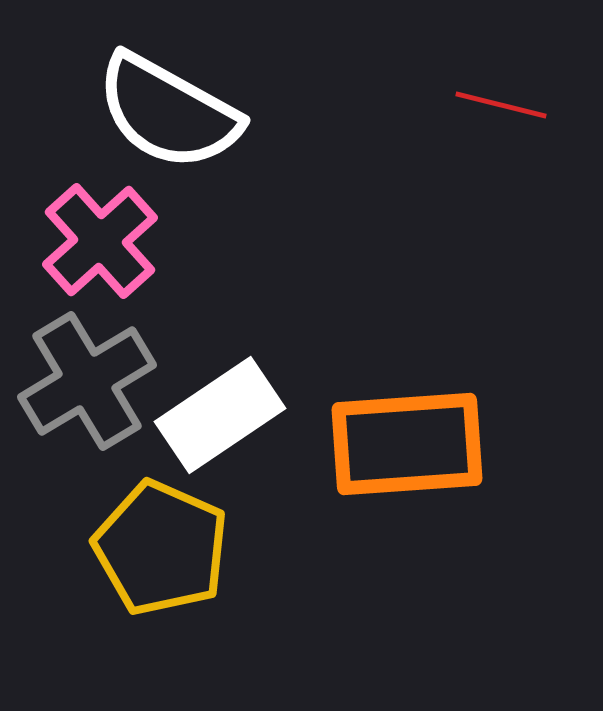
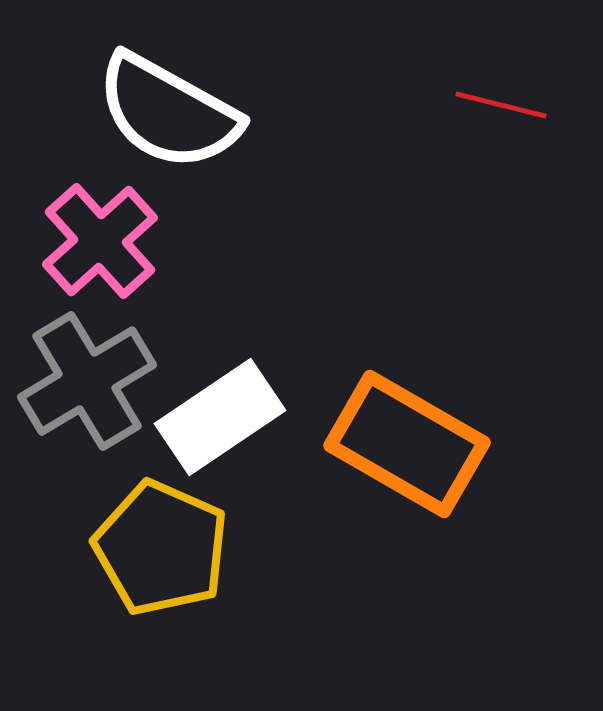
white rectangle: moved 2 px down
orange rectangle: rotated 34 degrees clockwise
